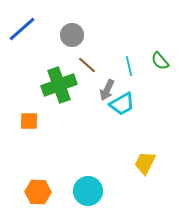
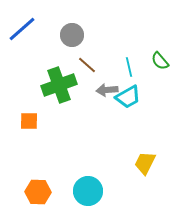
cyan line: moved 1 px down
gray arrow: rotated 60 degrees clockwise
cyan trapezoid: moved 6 px right, 7 px up
